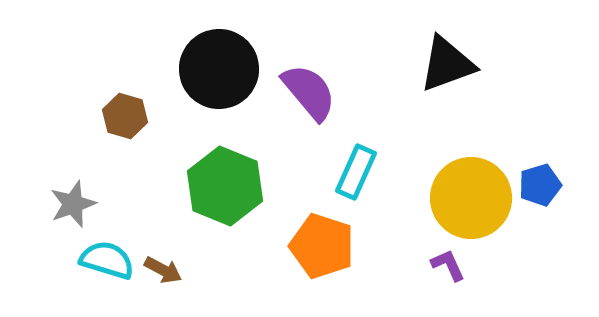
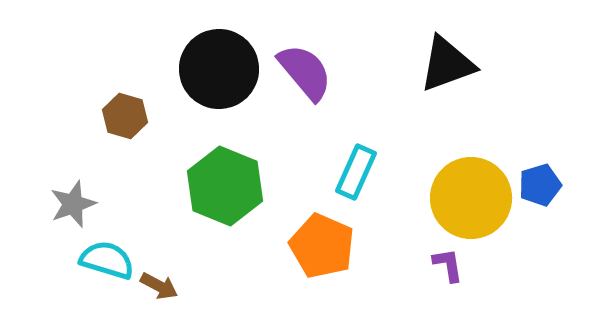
purple semicircle: moved 4 px left, 20 px up
orange pentagon: rotated 6 degrees clockwise
purple L-shape: rotated 15 degrees clockwise
brown arrow: moved 4 px left, 16 px down
